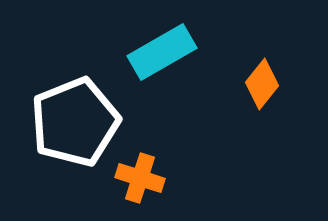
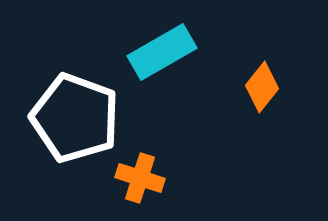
orange diamond: moved 3 px down
white pentagon: moved 4 px up; rotated 30 degrees counterclockwise
